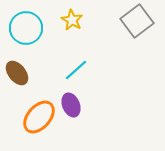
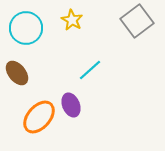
cyan line: moved 14 px right
